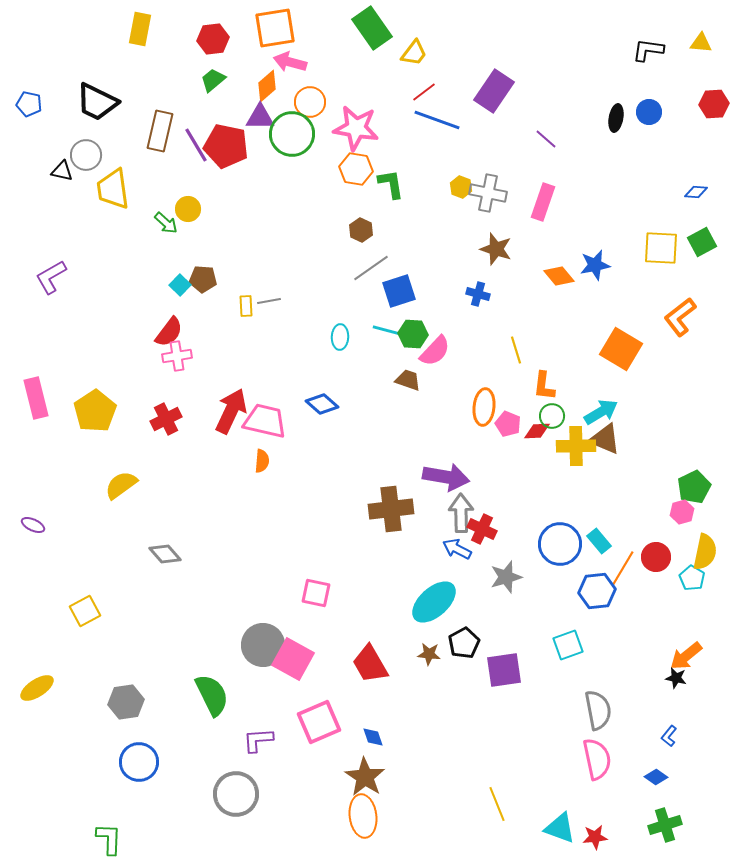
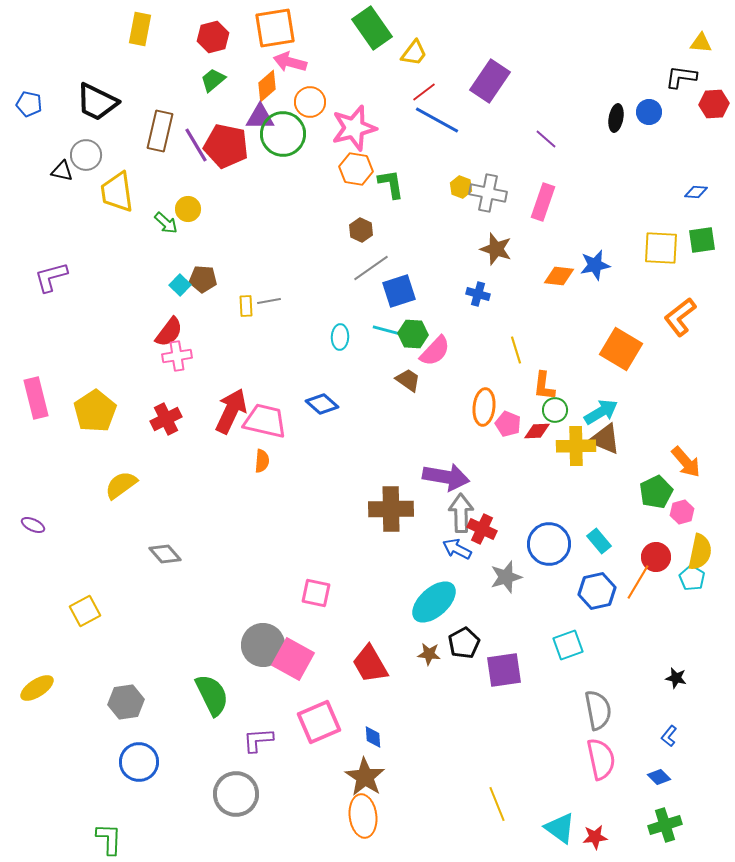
red hexagon at (213, 39): moved 2 px up; rotated 8 degrees counterclockwise
black L-shape at (648, 50): moved 33 px right, 27 px down
purple rectangle at (494, 91): moved 4 px left, 10 px up
blue line at (437, 120): rotated 9 degrees clockwise
pink star at (356, 128): moved 2 px left; rotated 24 degrees counterclockwise
green circle at (292, 134): moved 9 px left
yellow trapezoid at (113, 189): moved 4 px right, 3 px down
green square at (702, 242): moved 2 px up; rotated 20 degrees clockwise
orange diamond at (559, 276): rotated 44 degrees counterclockwise
purple L-shape at (51, 277): rotated 15 degrees clockwise
brown trapezoid at (408, 380): rotated 16 degrees clockwise
green circle at (552, 416): moved 3 px right, 6 px up
green pentagon at (694, 487): moved 38 px left, 5 px down
brown cross at (391, 509): rotated 6 degrees clockwise
blue circle at (560, 544): moved 11 px left
yellow semicircle at (705, 552): moved 5 px left
orange line at (623, 568): moved 15 px right, 14 px down
blue hexagon at (597, 591): rotated 6 degrees counterclockwise
orange arrow at (686, 656): moved 194 px up; rotated 92 degrees counterclockwise
blue diamond at (373, 737): rotated 15 degrees clockwise
pink semicircle at (597, 759): moved 4 px right
blue diamond at (656, 777): moved 3 px right; rotated 10 degrees clockwise
cyan triangle at (560, 828): rotated 16 degrees clockwise
